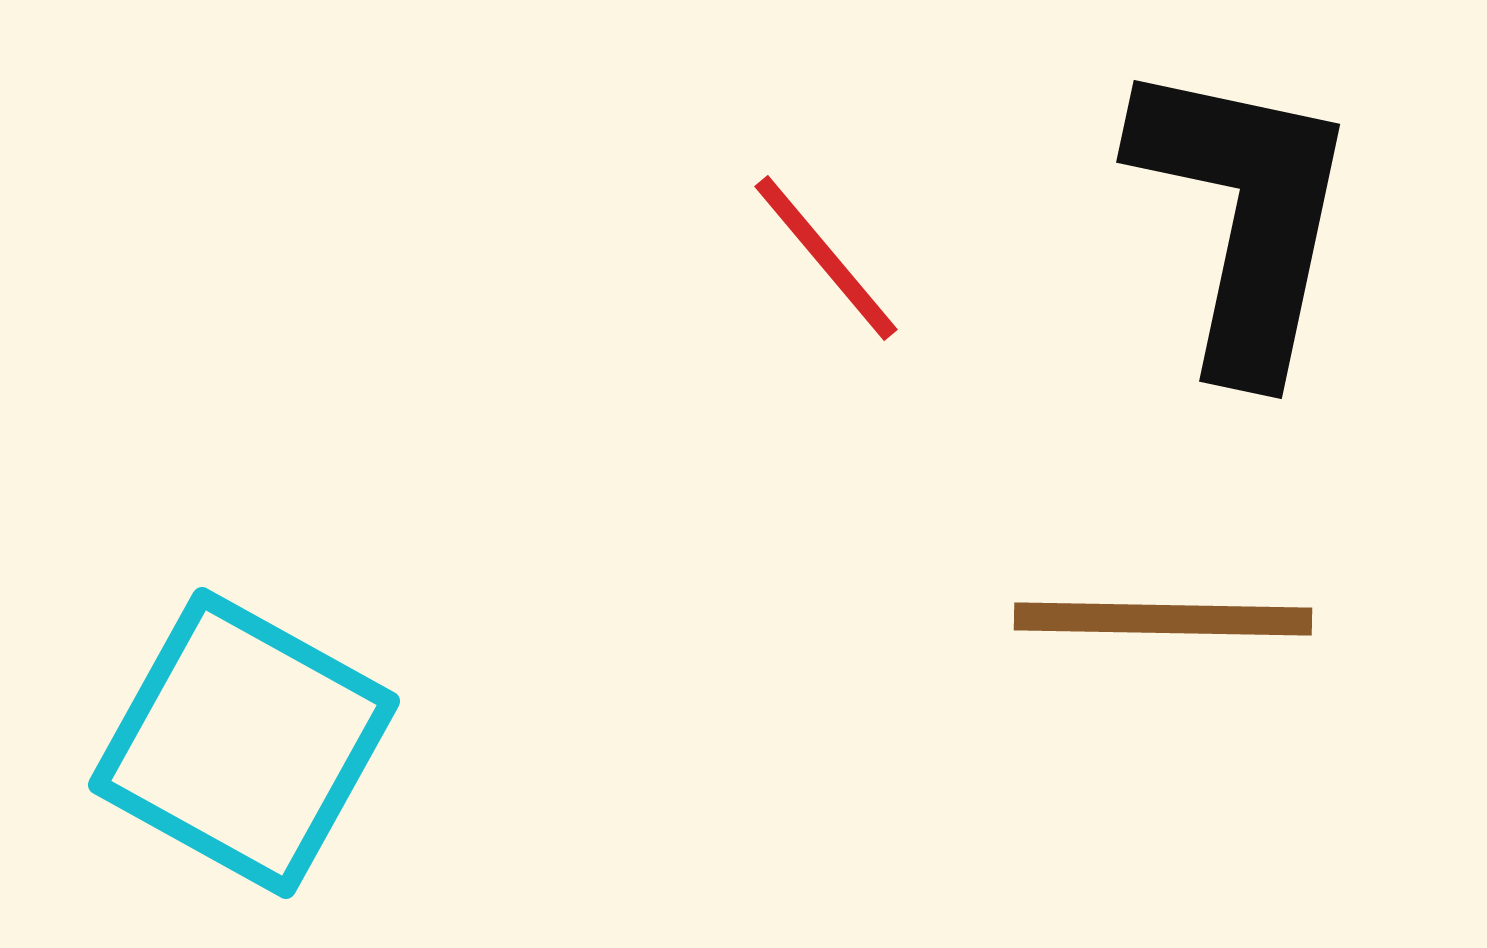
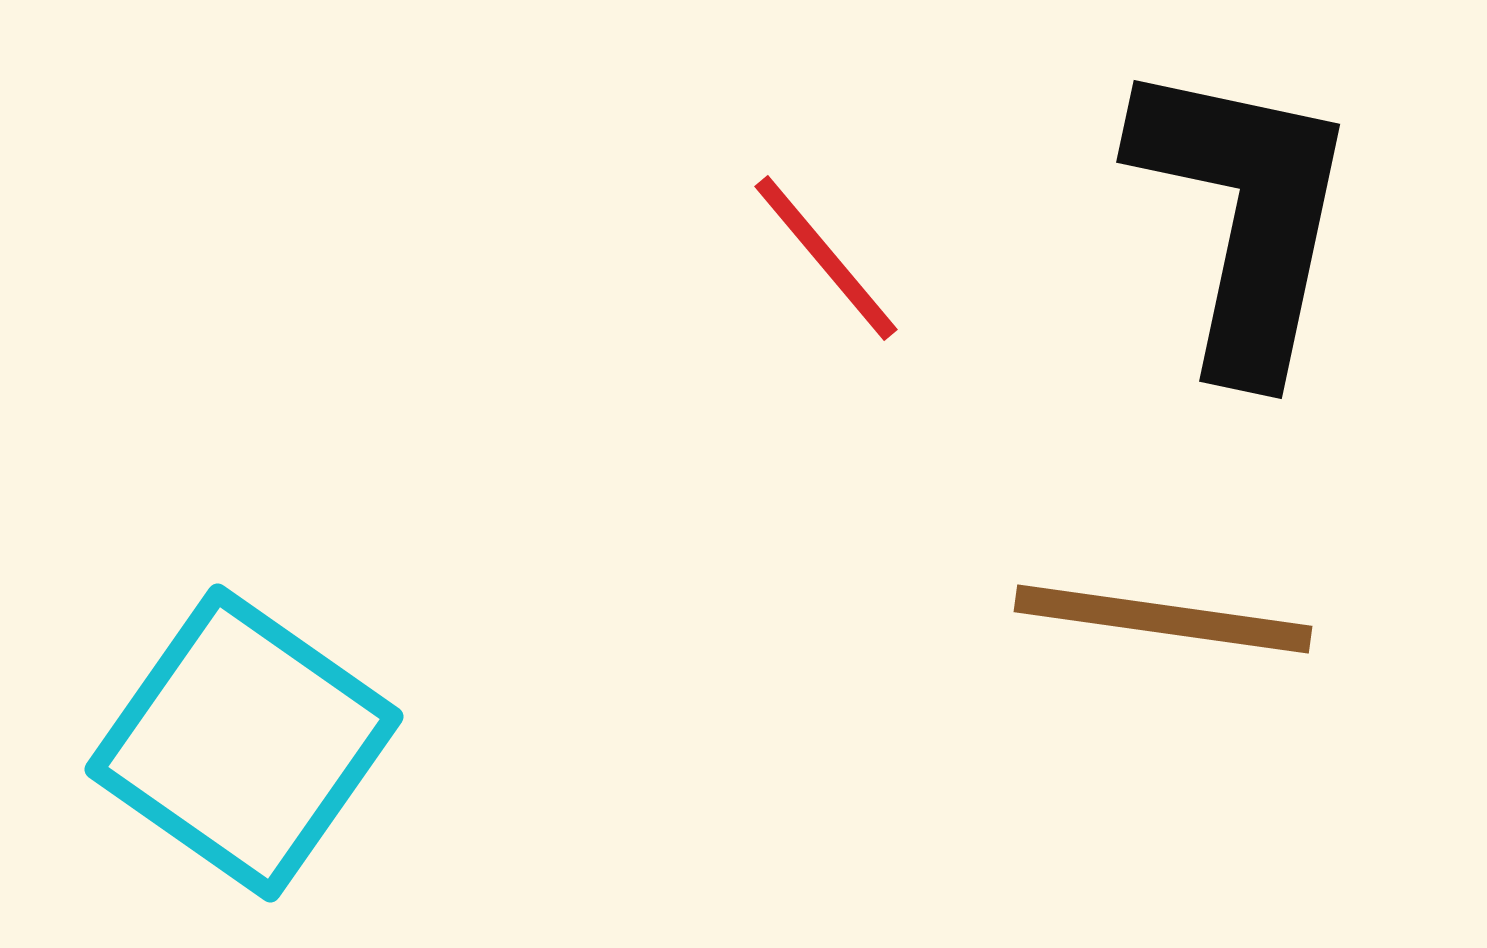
brown line: rotated 7 degrees clockwise
cyan square: rotated 6 degrees clockwise
